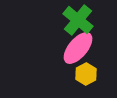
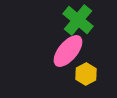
pink ellipse: moved 10 px left, 3 px down
